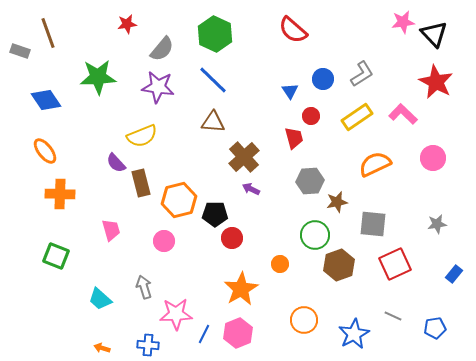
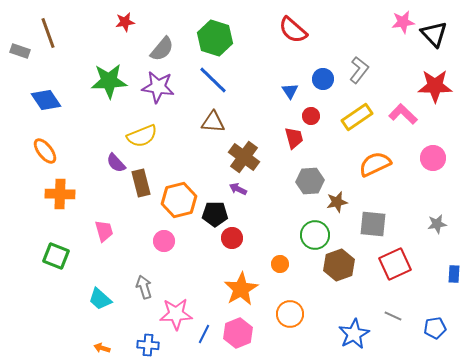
red star at (127, 24): moved 2 px left, 2 px up
green hexagon at (215, 34): moved 4 px down; rotated 8 degrees counterclockwise
gray L-shape at (362, 74): moved 3 px left, 4 px up; rotated 20 degrees counterclockwise
green star at (98, 77): moved 11 px right, 4 px down
red star at (436, 82): moved 1 px left, 4 px down; rotated 28 degrees counterclockwise
brown cross at (244, 157): rotated 12 degrees counterclockwise
purple arrow at (251, 189): moved 13 px left
pink trapezoid at (111, 230): moved 7 px left, 1 px down
blue rectangle at (454, 274): rotated 36 degrees counterclockwise
orange circle at (304, 320): moved 14 px left, 6 px up
